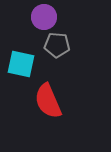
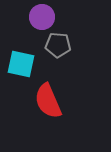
purple circle: moved 2 px left
gray pentagon: moved 1 px right
